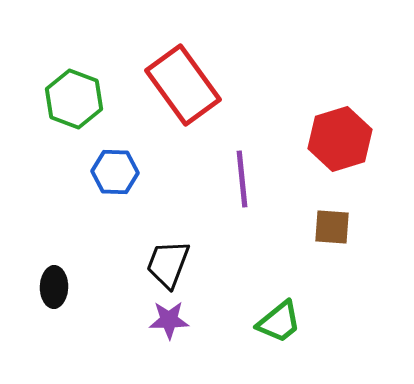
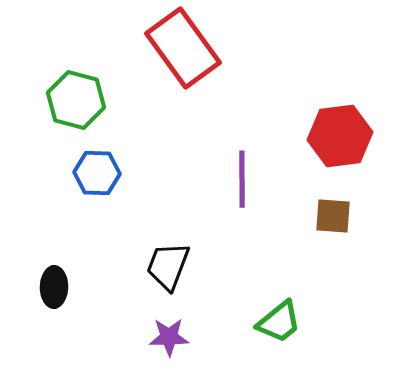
red rectangle: moved 37 px up
green hexagon: moved 2 px right, 1 px down; rotated 6 degrees counterclockwise
red hexagon: moved 3 px up; rotated 10 degrees clockwise
blue hexagon: moved 18 px left, 1 px down
purple line: rotated 6 degrees clockwise
brown square: moved 1 px right, 11 px up
black trapezoid: moved 2 px down
purple star: moved 17 px down
